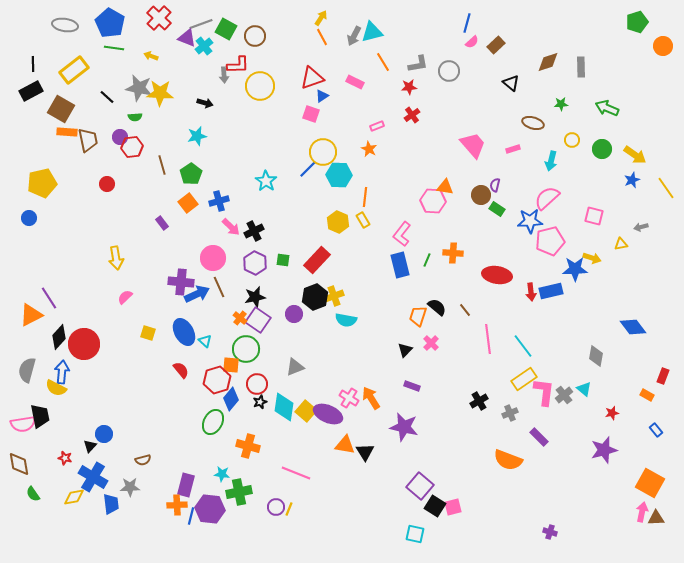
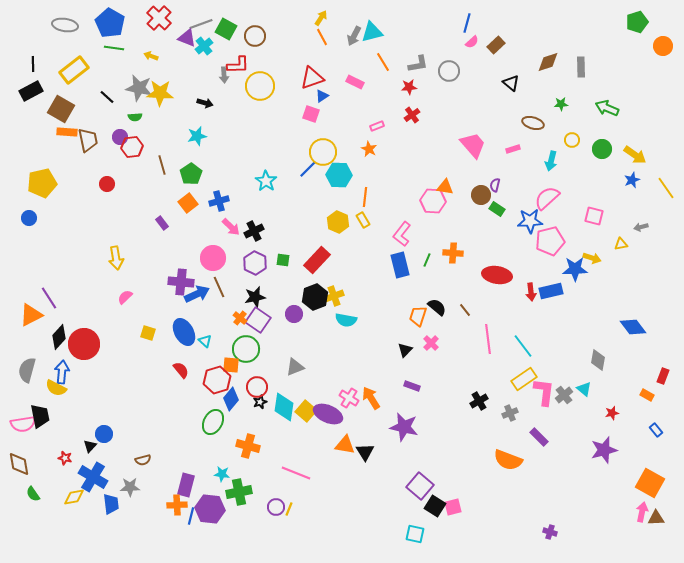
gray diamond at (596, 356): moved 2 px right, 4 px down
red circle at (257, 384): moved 3 px down
